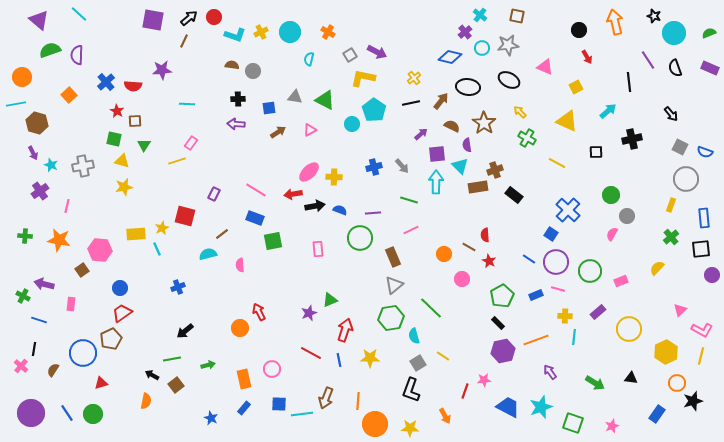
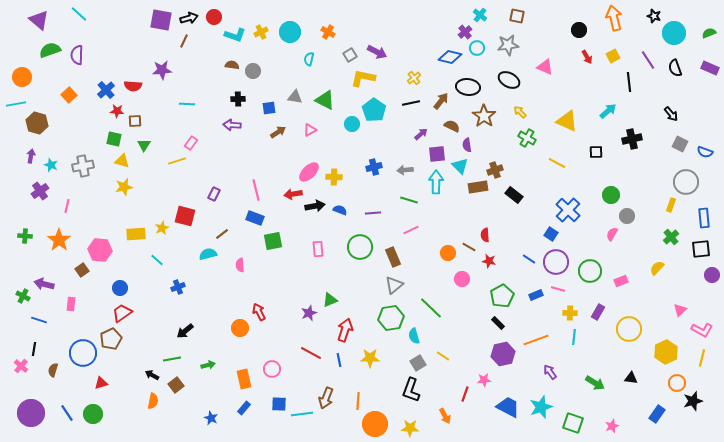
black arrow at (189, 18): rotated 24 degrees clockwise
purple square at (153, 20): moved 8 px right
orange arrow at (615, 22): moved 1 px left, 4 px up
cyan circle at (482, 48): moved 5 px left
blue cross at (106, 82): moved 8 px down
yellow square at (576, 87): moved 37 px right, 31 px up
red star at (117, 111): rotated 24 degrees counterclockwise
brown star at (484, 123): moved 7 px up
purple arrow at (236, 124): moved 4 px left, 1 px down
gray square at (680, 147): moved 3 px up
purple arrow at (33, 153): moved 2 px left, 3 px down; rotated 144 degrees counterclockwise
gray arrow at (402, 166): moved 3 px right, 4 px down; rotated 126 degrees clockwise
gray circle at (686, 179): moved 3 px down
pink line at (256, 190): rotated 45 degrees clockwise
green circle at (360, 238): moved 9 px down
orange star at (59, 240): rotated 25 degrees clockwise
cyan line at (157, 249): moved 11 px down; rotated 24 degrees counterclockwise
orange circle at (444, 254): moved 4 px right, 1 px up
red star at (489, 261): rotated 16 degrees counterclockwise
purple rectangle at (598, 312): rotated 21 degrees counterclockwise
yellow cross at (565, 316): moved 5 px right, 3 px up
purple hexagon at (503, 351): moved 3 px down
yellow line at (701, 356): moved 1 px right, 2 px down
brown semicircle at (53, 370): rotated 16 degrees counterclockwise
red line at (465, 391): moved 3 px down
orange semicircle at (146, 401): moved 7 px right
